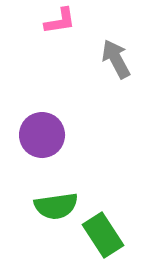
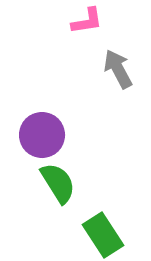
pink L-shape: moved 27 px right
gray arrow: moved 2 px right, 10 px down
green semicircle: moved 2 px right, 23 px up; rotated 114 degrees counterclockwise
